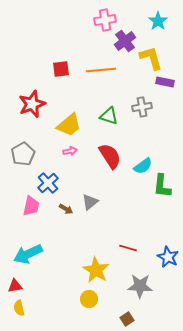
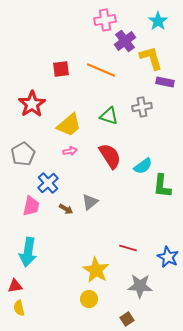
orange line: rotated 28 degrees clockwise
red star: rotated 12 degrees counterclockwise
cyan arrow: moved 2 px up; rotated 56 degrees counterclockwise
